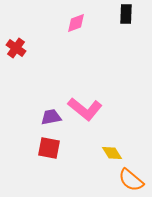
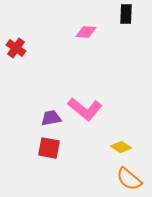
pink diamond: moved 10 px right, 9 px down; rotated 25 degrees clockwise
purple trapezoid: moved 1 px down
yellow diamond: moved 9 px right, 6 px up; rotated 25 degrees counterclockwise
orange semicircle: moved 2 px left, 1 px up
